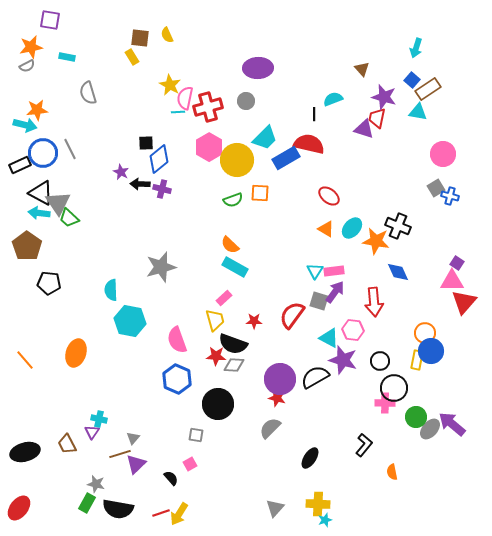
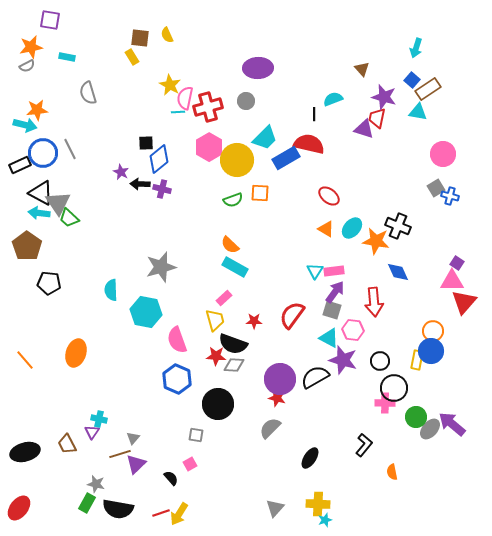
gray square at (319, 301): moved 13 px right, 9 px down
cyan hexagon at (130, 321): moved 16 px right, 9 px up
orange circle at (425, 333): moved 8 px right, 2 px up
